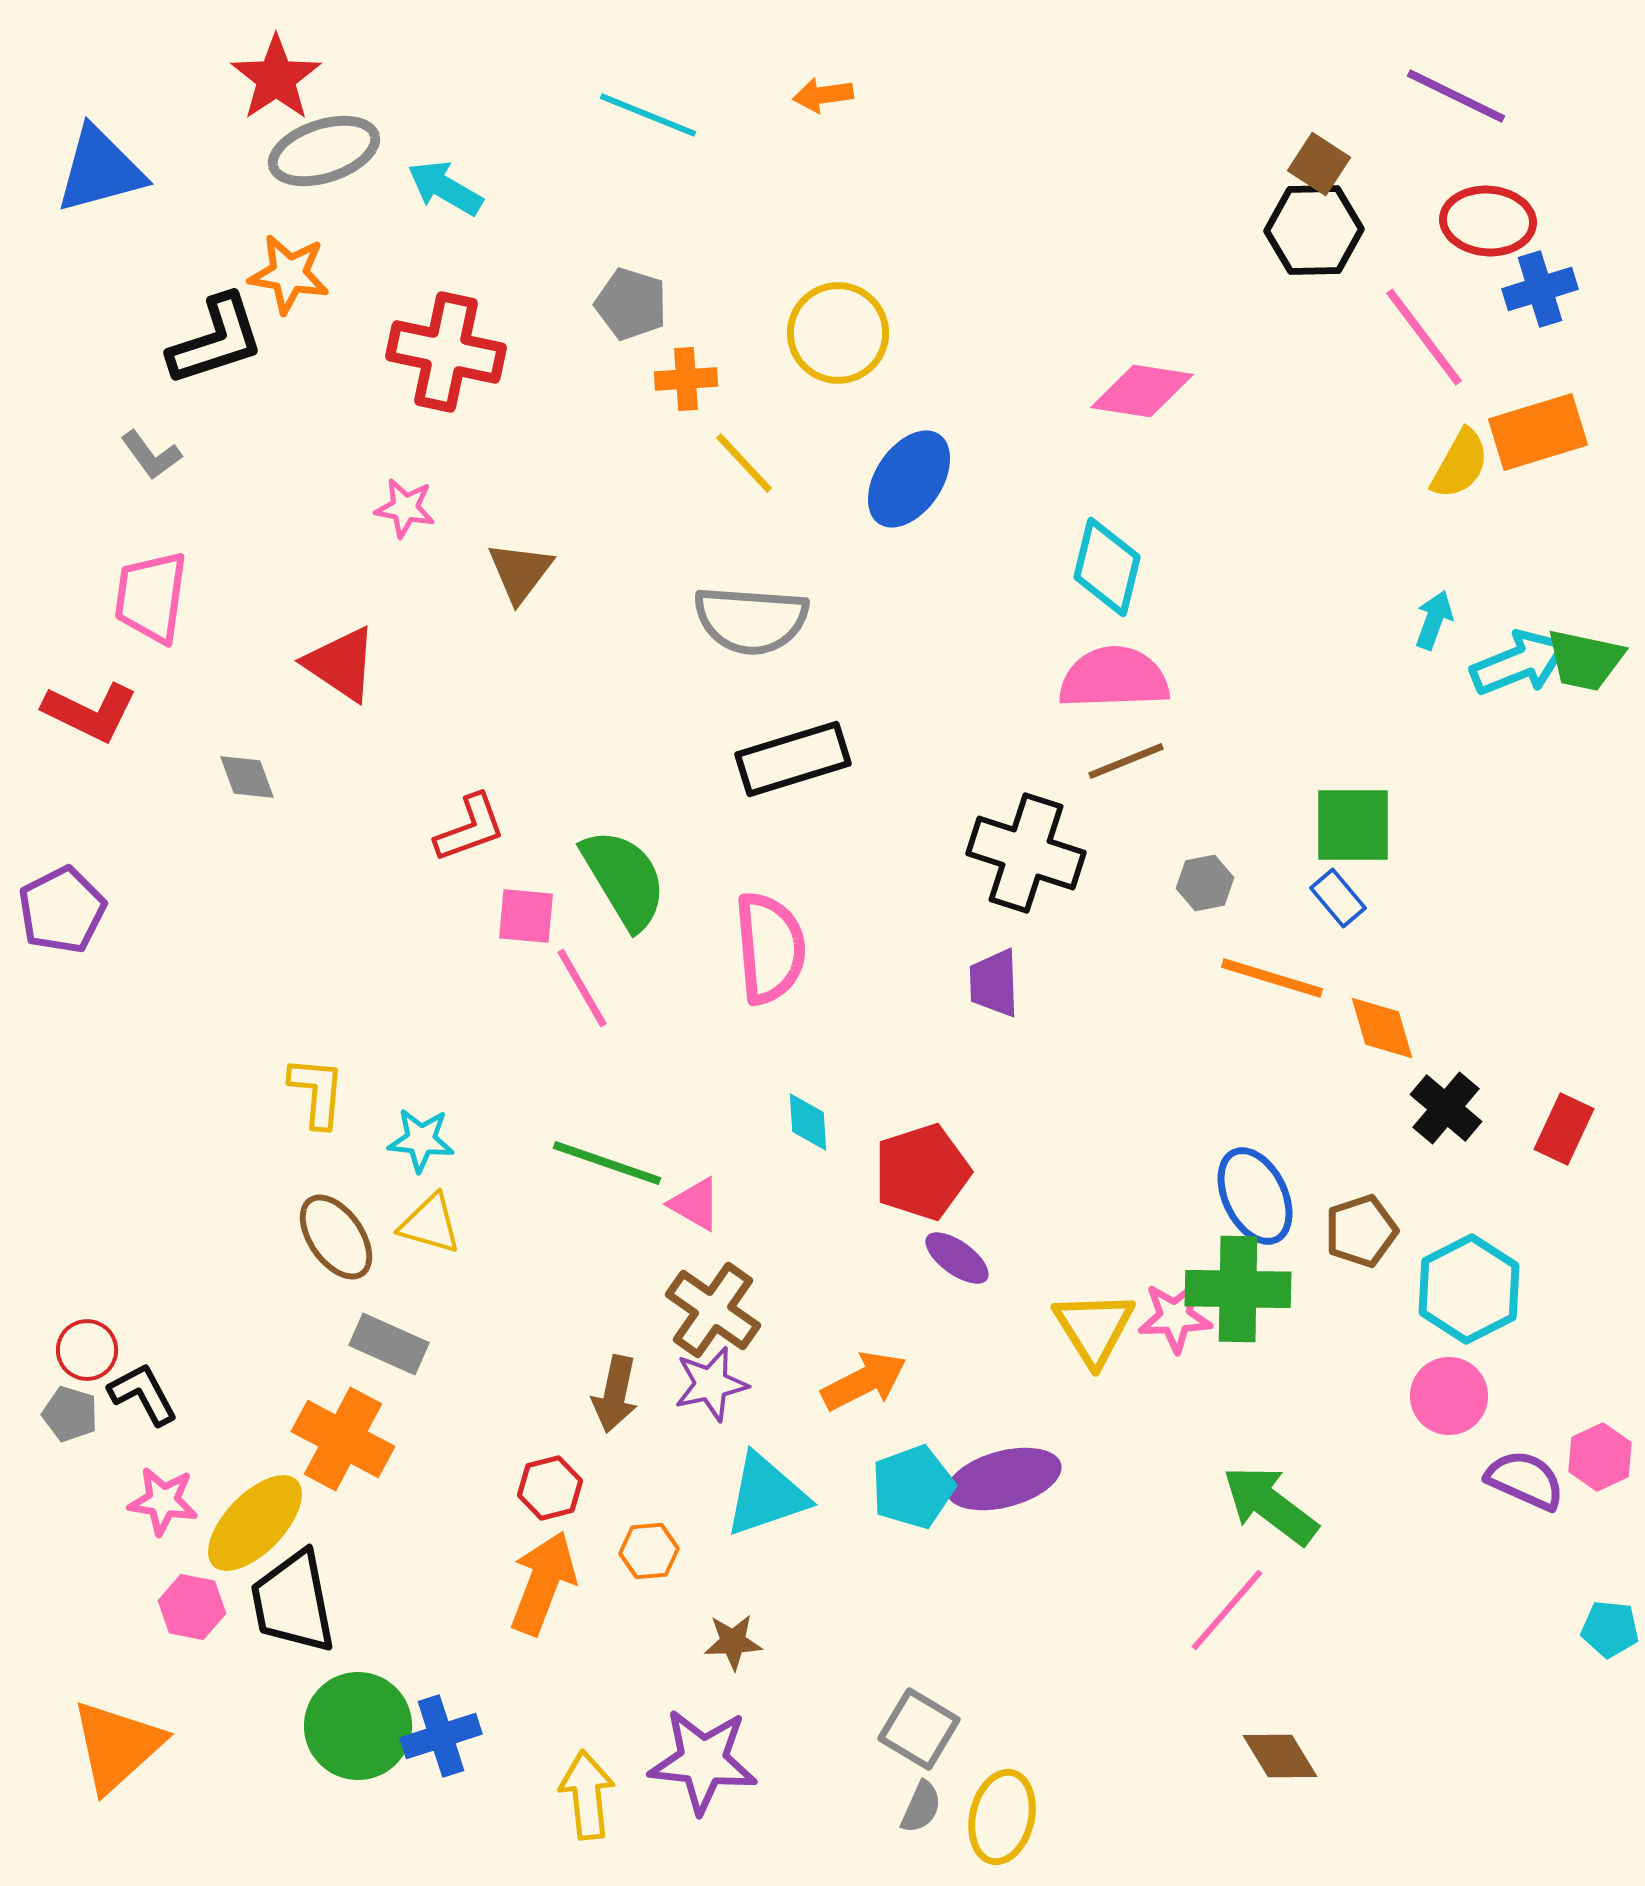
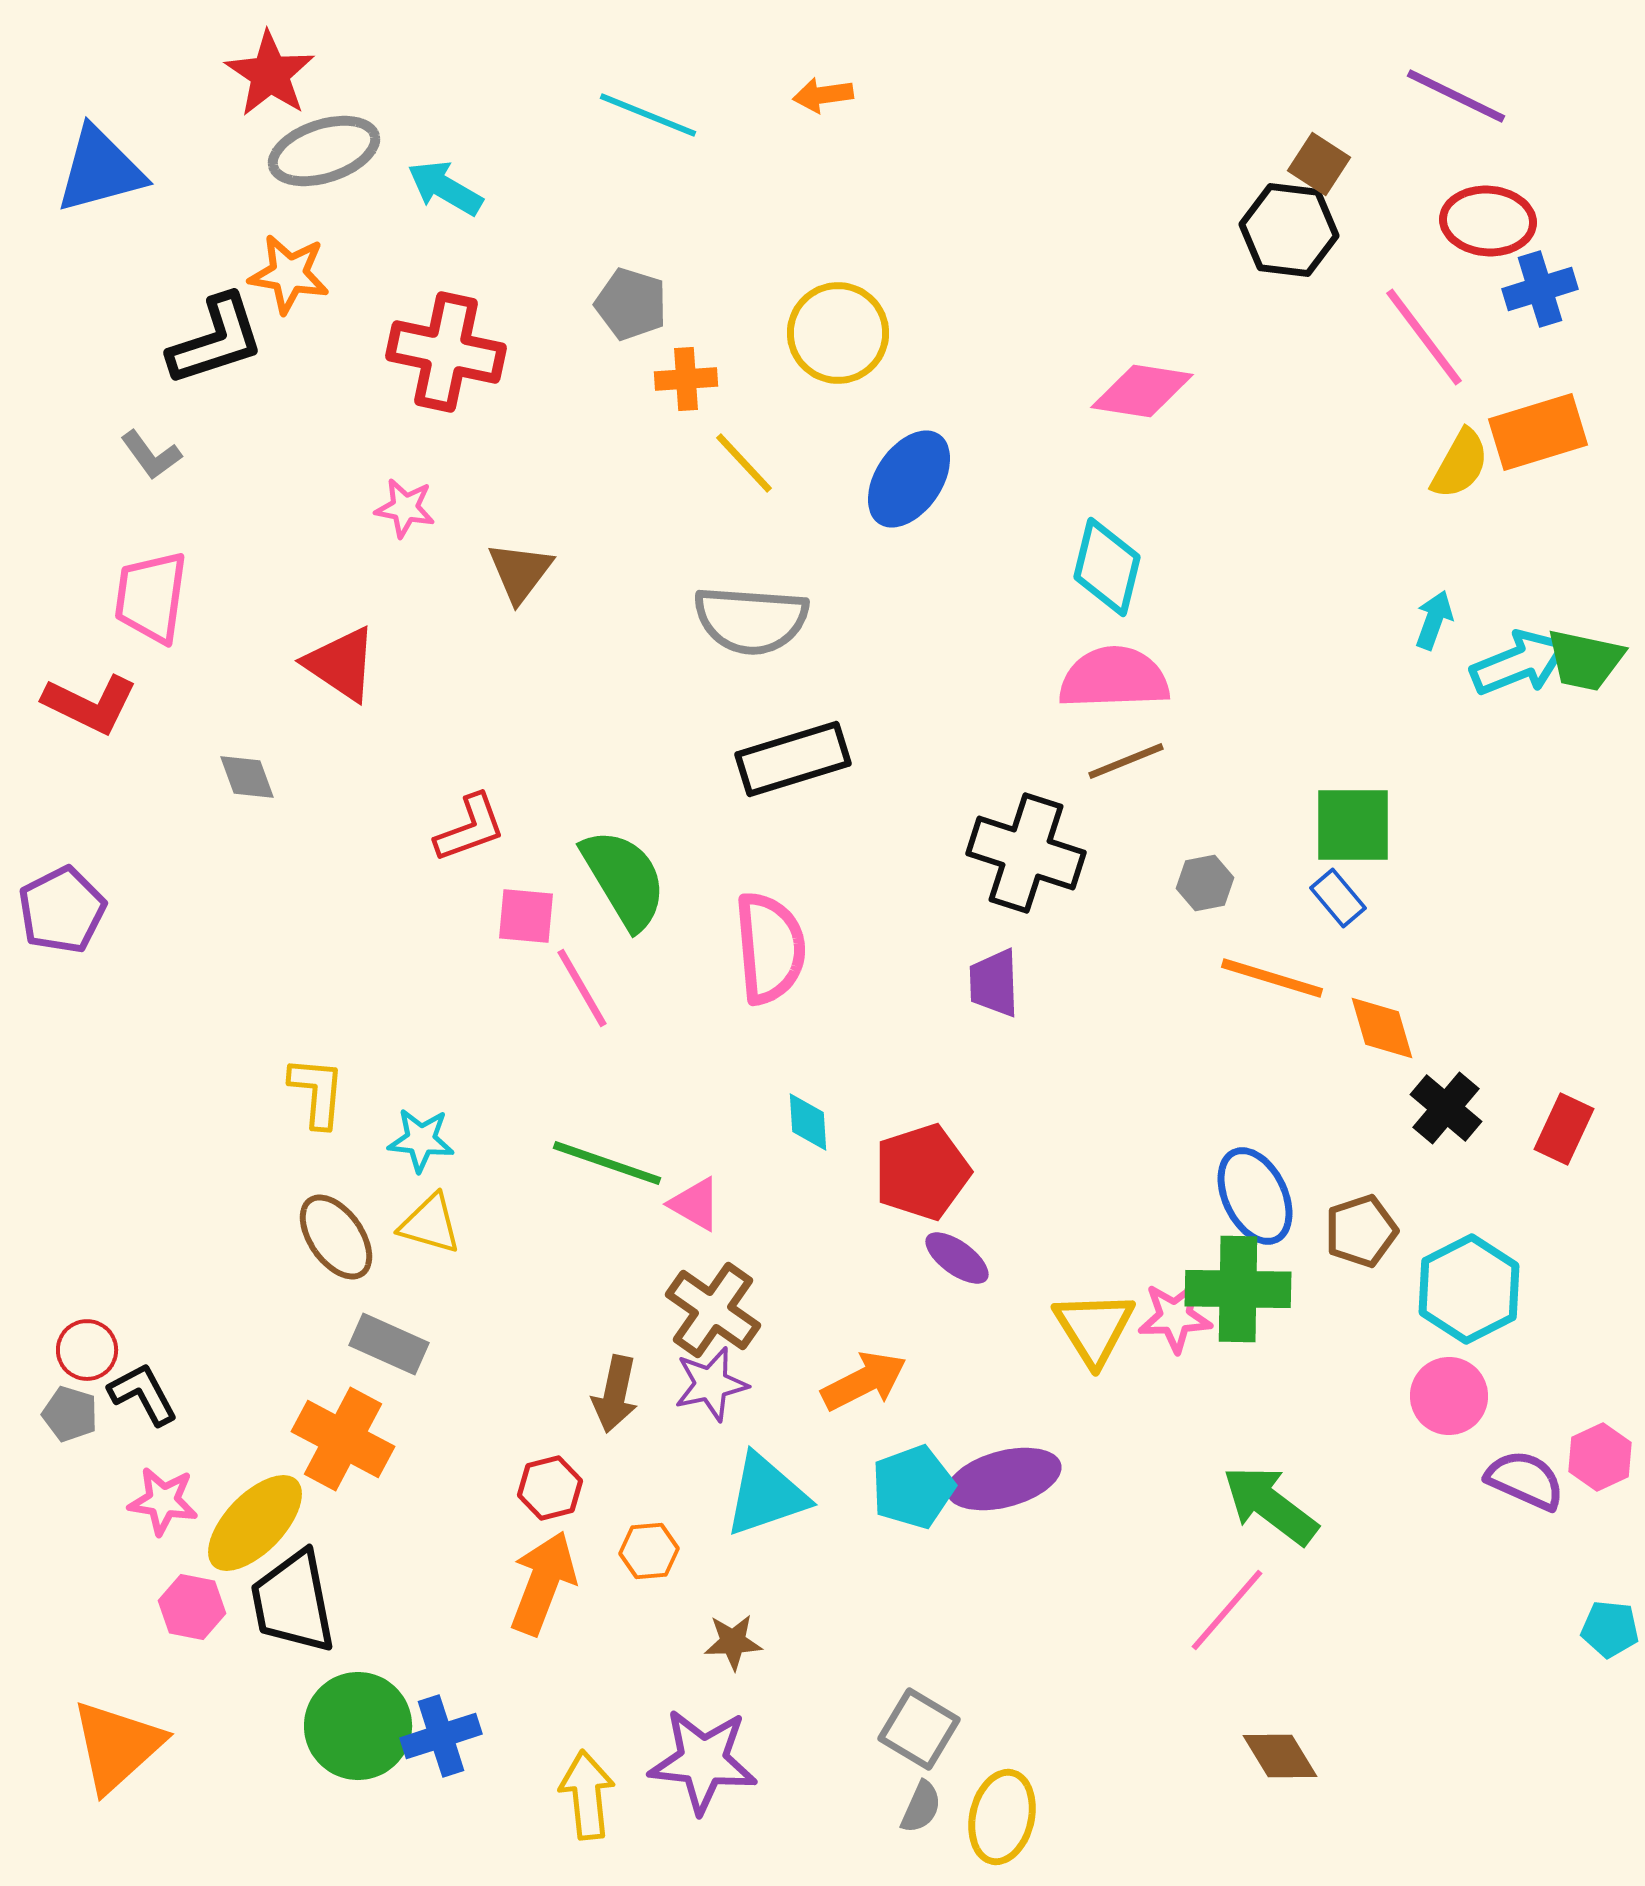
red star at (276, 78): moved 6 px left, 4 px up; rotated 4 degrees counterclockwise
black hexagon at (1314, 230): moved 25 px left; rotated 8 degrees clockwise
red L-shape at (90, 712): moved 8 px up
